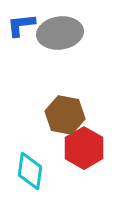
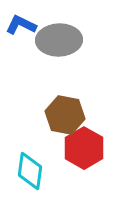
blue L-shape: rotated 32 degrees clockwise
gray ellipse: moved 1 px left, 7 px down; rotated 6 degrees clockwise
